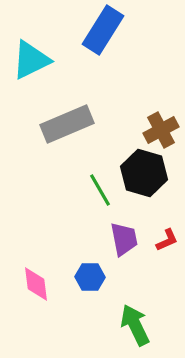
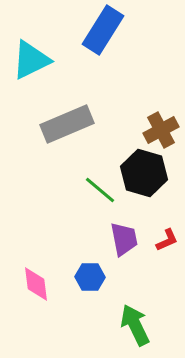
green line: rotated 20 degrees counterclockwise
